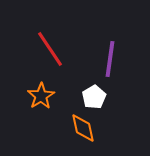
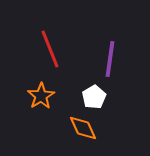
red line: rotated 12 degrees clockwise
orange diamond: rotated 12 degrees counterclockwise
